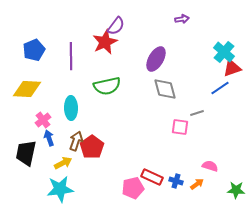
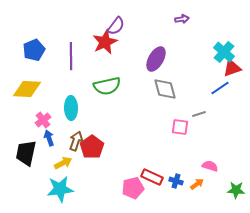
gray line: moved 2 px right, 1 px down
